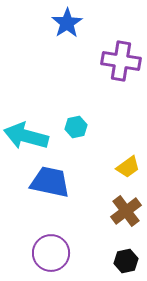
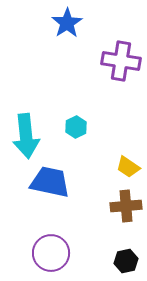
cyan hexagon: rotated 15 degrees counterclockwise
cyan arrow: rotated 111 degrees counterclockwise
yellow trapezoid: rotated 70 degrees clockwise
brown cross: moved 5 px up; rotated 32 degrees clockwise
